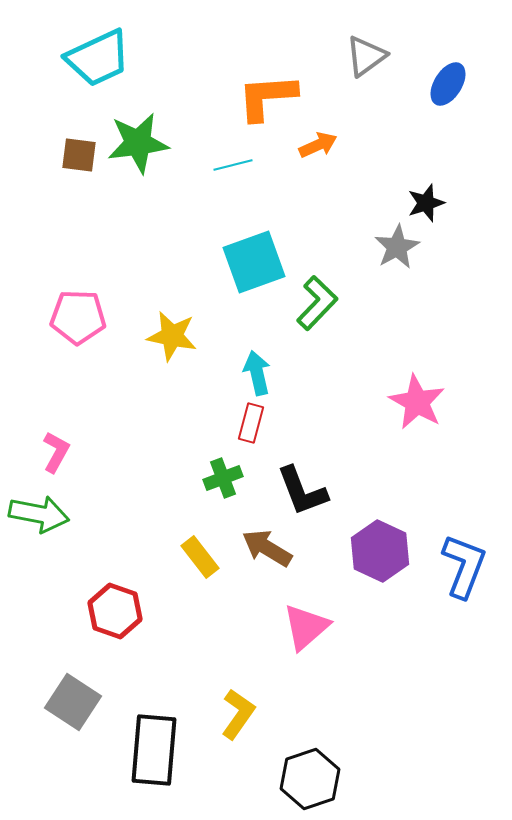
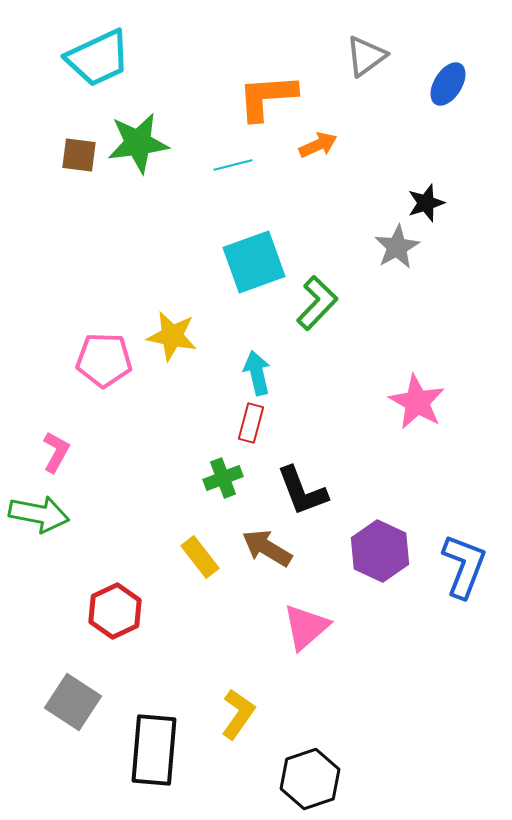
pink pentagon: moved 26 px right, 43 px down
red hexagon: rotated 16 degrees clockwise
